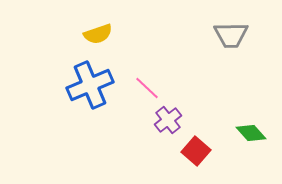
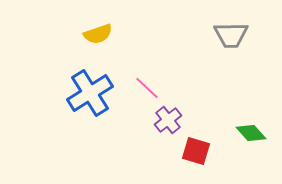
blue cross: moved 8 px down; rotated 9 degrees counterclockwise
red square: rotated 24 degrees counterclockwise
